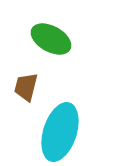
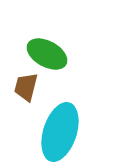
green ellipse: moved 4 px left, 15 px down
